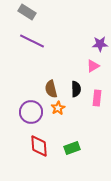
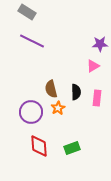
black semicircle: moved 3 px down
